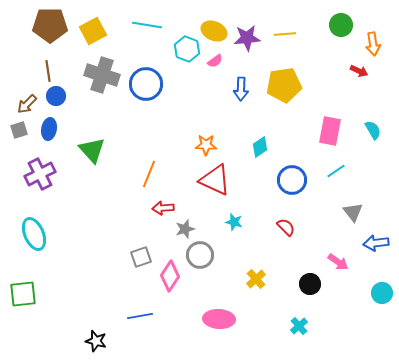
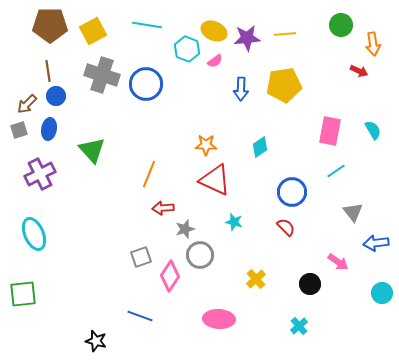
blue circle at (292, 180): moved 12 px down
blue line at (140, 316): rotated 30 degrees clockwise
